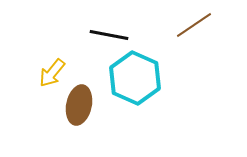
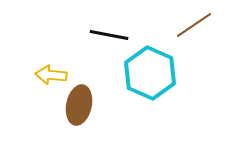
yellow arrow: moved 1 px left, 2 px down; rotated 56 degrees clockwise
cyan hexagon: moved 15 px right, 5 px up
